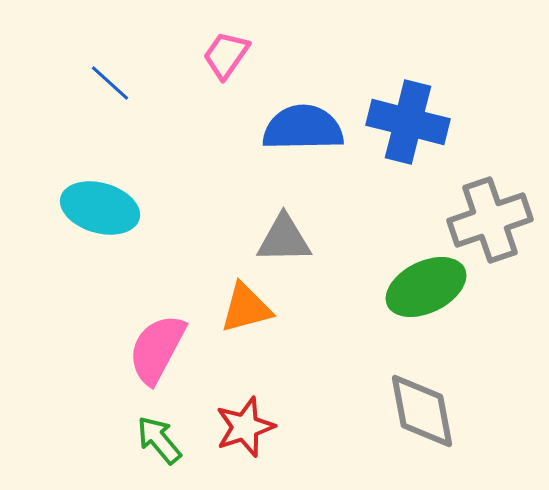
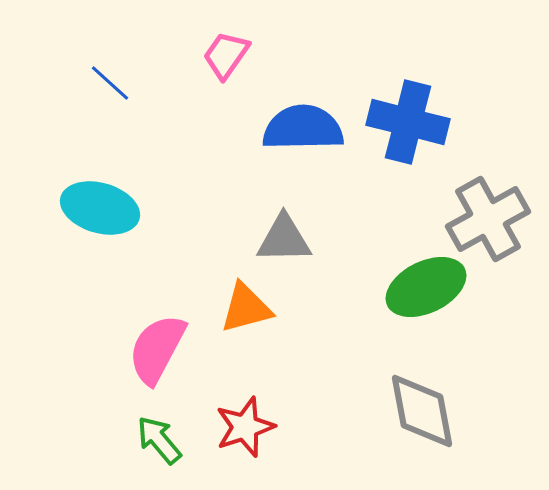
gray cross: moved 2 px left, 1 px up; rotated 10 degrees counterclockwise
